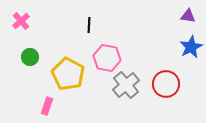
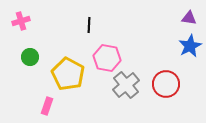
purple triangle: moved 1 px right, 2 px down
pink cross: rotated 24 degrees clockwise
blue star: moved 1 px left, 1 px up
